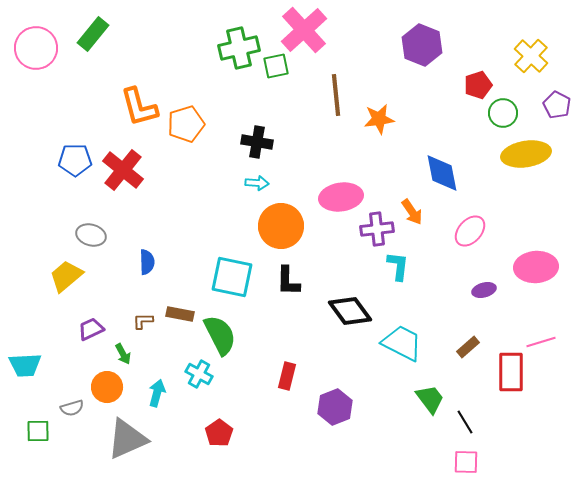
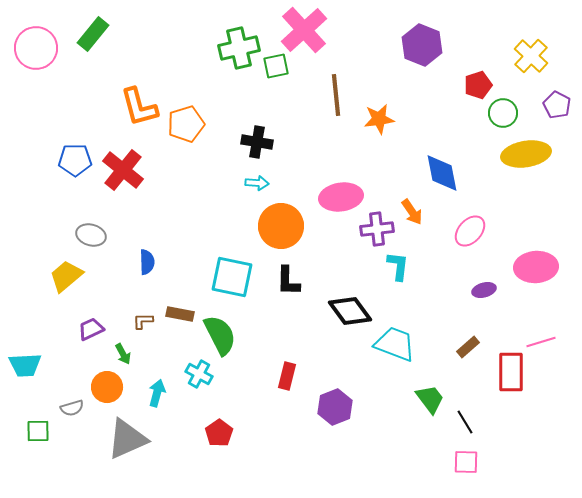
cyan trapezoid at (402, 343): moved 7 px left, 1 px down; rotated 6 degrees counterclockwise
